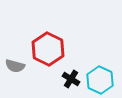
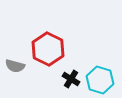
cyan hexagon: rotated 8 degrees counterclockwise
